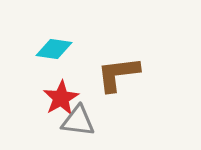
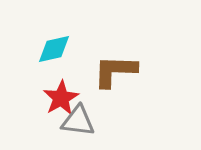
cyan diamond: rotated 21 degrees counterclockwise
brown L-shape: moved 3 px left, 3 px up; rotated 9 degrees clockwise
